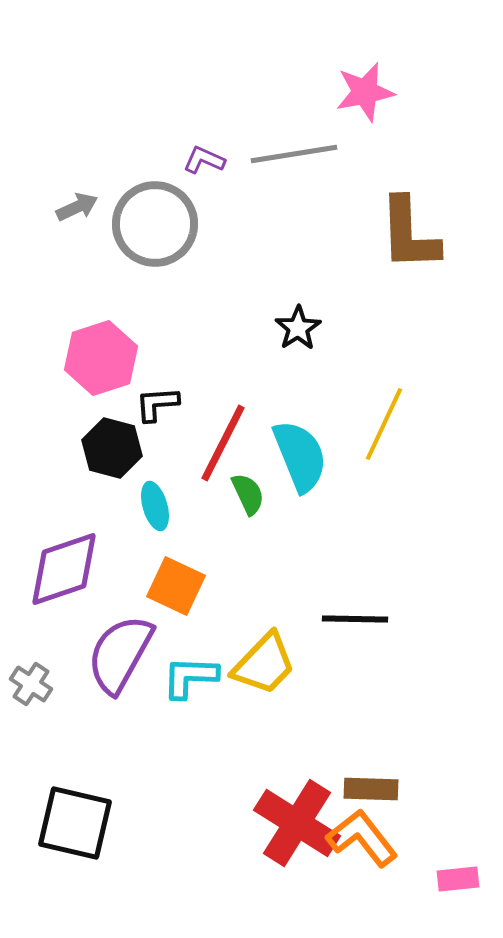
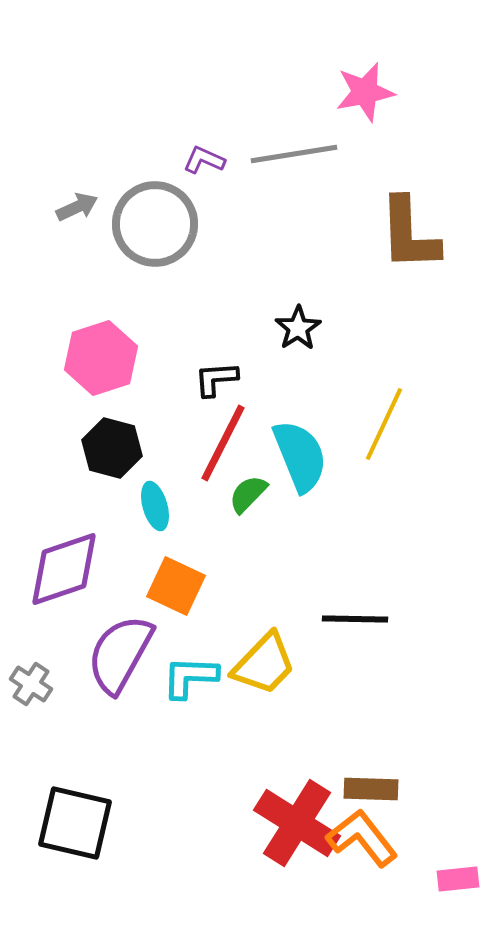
black L-shape: moved 59 px right, 25 px up
green semicircle: rotated 111 degrees counterclockwise
